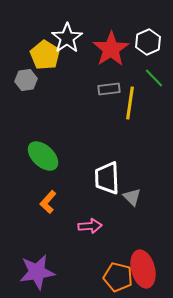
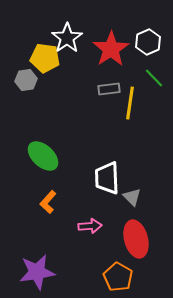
yellow pentagon: moved 3 px down; rotated 24 degrees counterclockwise
red ellipse: moved 7 px left, 30 px up
orange pentagon: rotated 16 degrees clockwise
